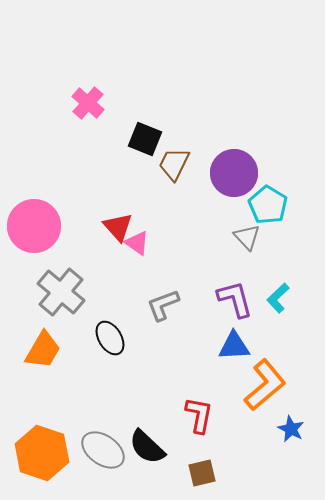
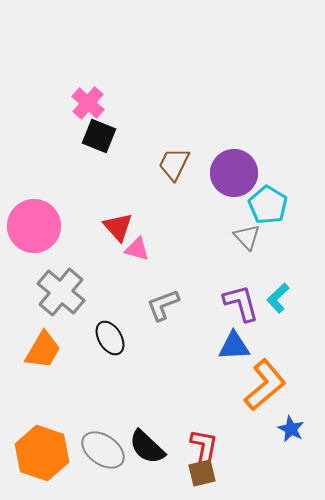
black square: moved 46 px left, 3 px up
pink triangle: moved 6 px down; rotated 20 degrees counterclockwise
purple L-shape: moved 6 px right, 4 px down
red L-shape: moved 5 px right, 32 px down
